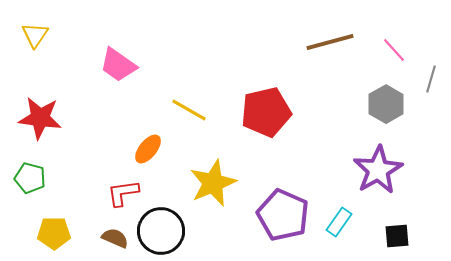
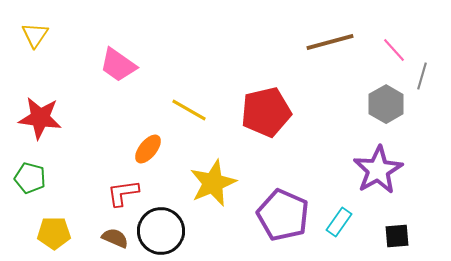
gray line: moved 9 px left, 3 px up
